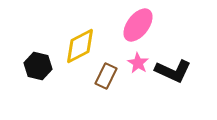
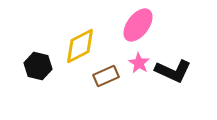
pink star: moved 1 px right
brown rectangle: rotated 40 degrees clockwise
